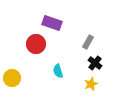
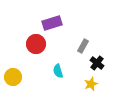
purple rectangle: rotated 36 degrees counterclockwise
gray rectangle: moved 5 px left, 4 px down
black cross: moved 2 px right
yellow circle: moved 1 px right, 1 px up
